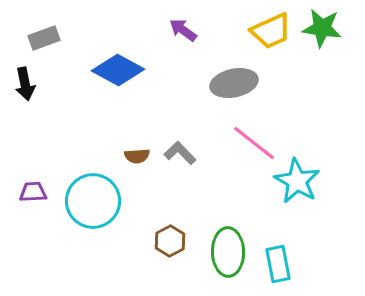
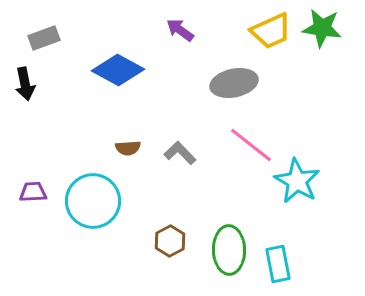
purple arrow: moved 3 px left
pink line: moved 3 px left, 2 px down
brown semicircle: moved 9 px left, 8 px up
green ellipse: moved 1 px right, 2 px up
